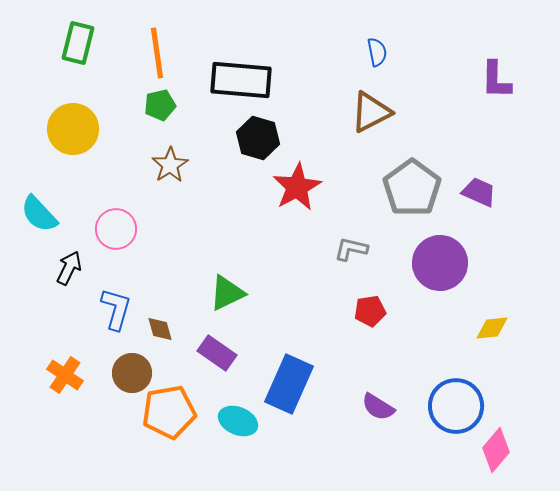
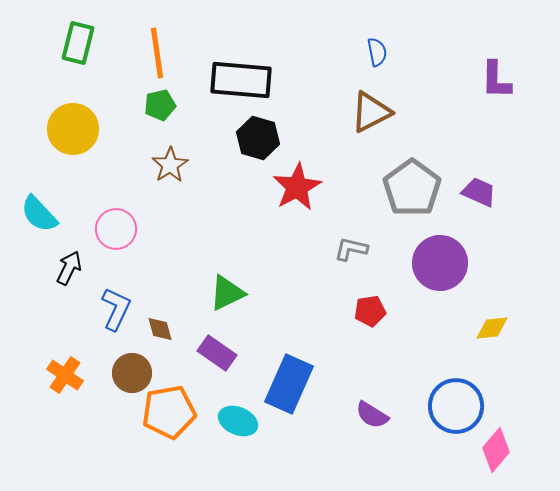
blue L-shape: rotated 9 degrees clockwise
purple semicircle: moved 6 px left, 8 px down
